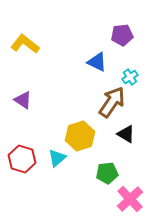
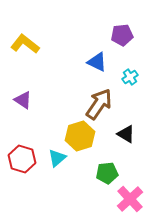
brown arrow: moved 13 px left, 2 px down
